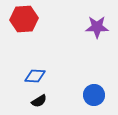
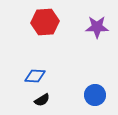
red hexagon: moved 21 px right, 3 px down
blue circle: moved 1 px right
black semicircle: moved 3 px right, 1 px up
